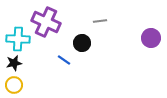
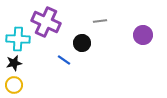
purple circle: moved 8 px left, 3 px up
